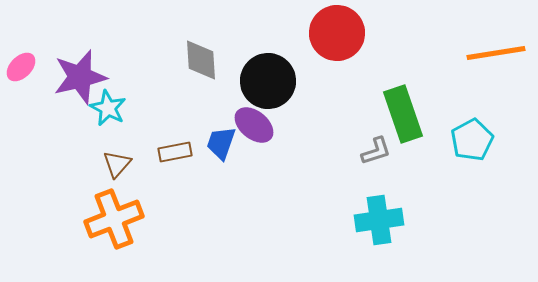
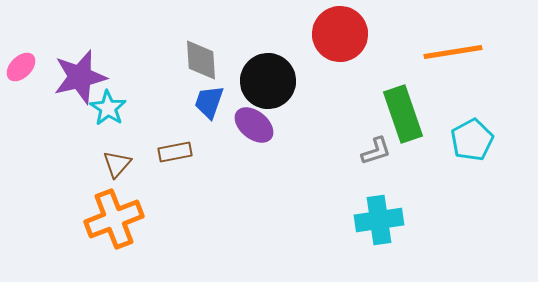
red circle: moved 3 px right, 1 px down
orange line: moved 43 px left, 1 px up
cyan star: rotated 6 degrees clockwise
blue trapezoid: moved 12 px left, 41 px up
